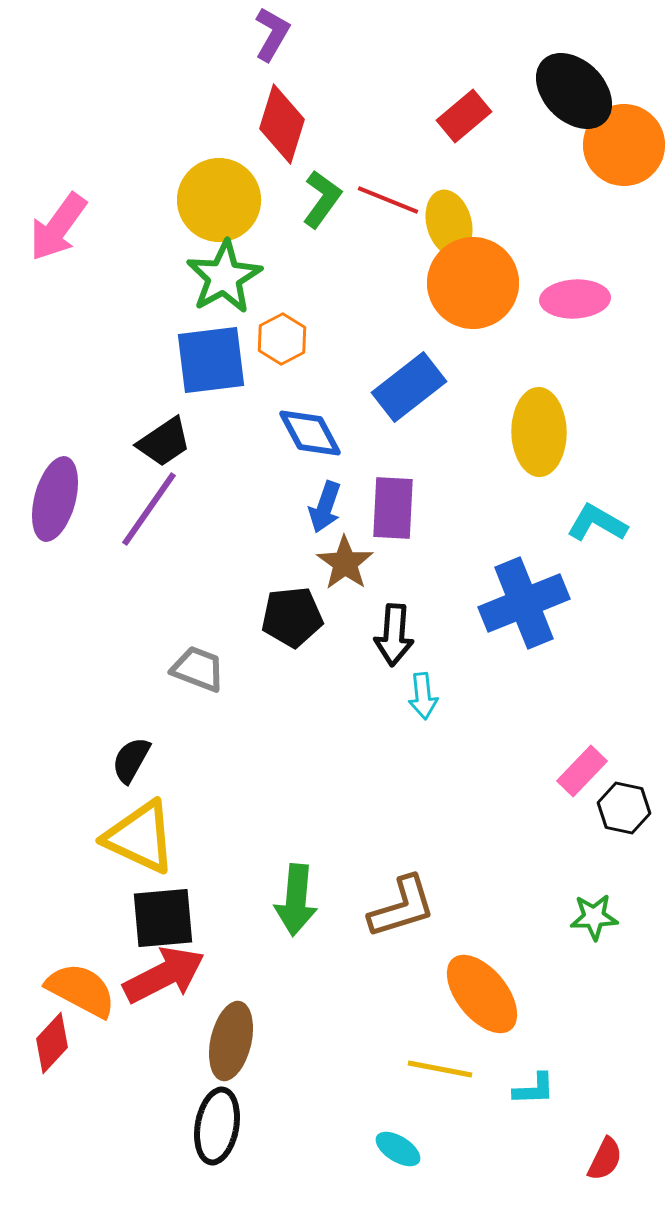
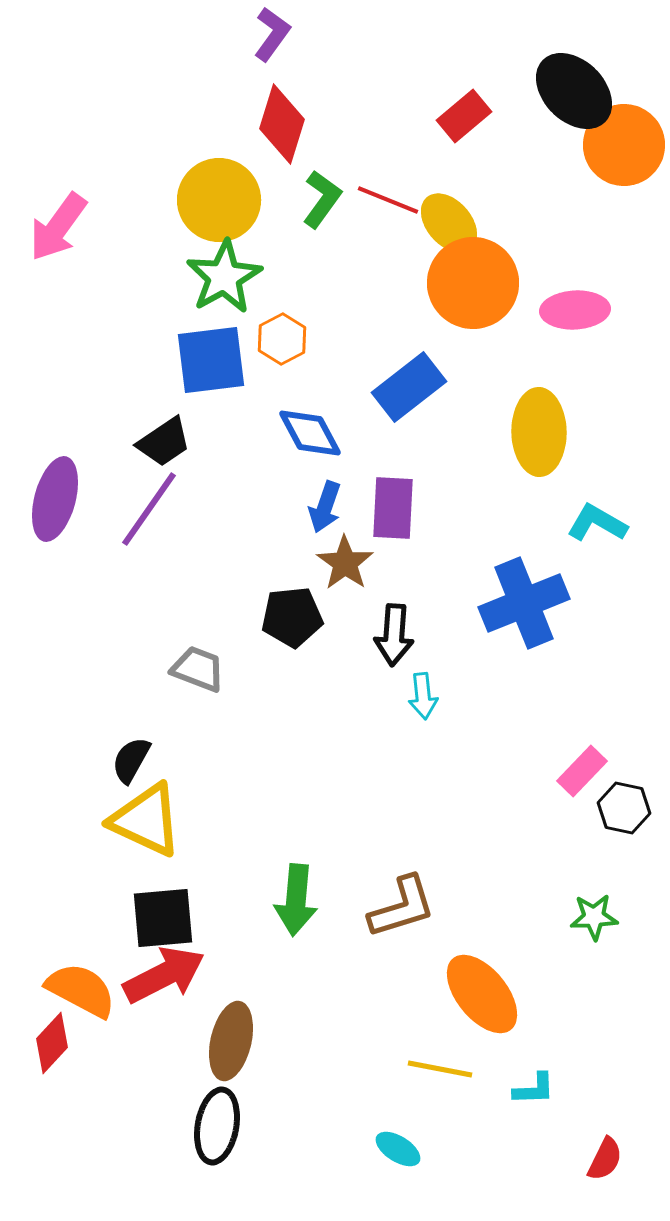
purple L-shape at (272, 34): rotated 6 degrees clockwise
yellow ellipse at (449, 223): rotated 26 degrees counterclockwise
pink ellipse at (575, 299): moved 11 px down
yellow triangle at (140, 837): moved 6 px right, 17 px up
